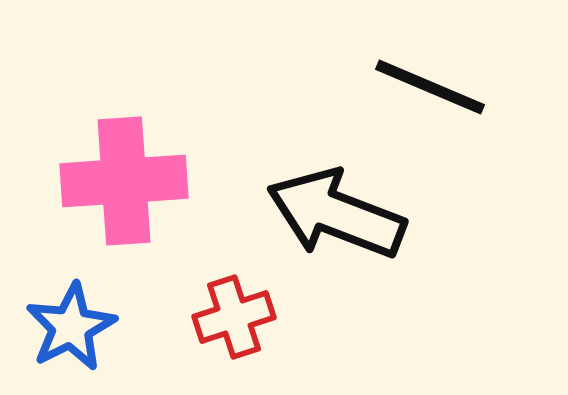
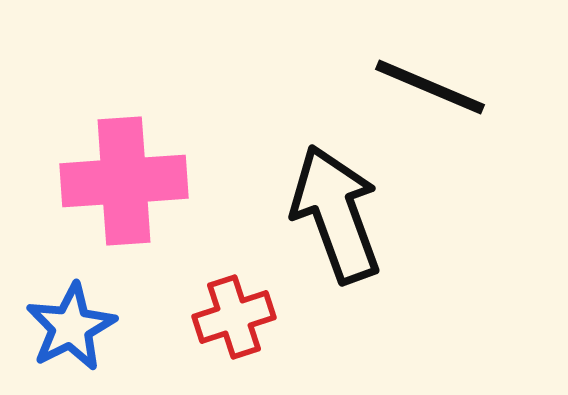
black arrow: rotated 49 degrees clockwise
